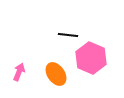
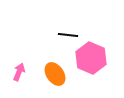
orange ellipse: moved 1 px left
